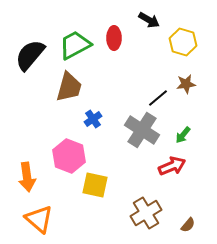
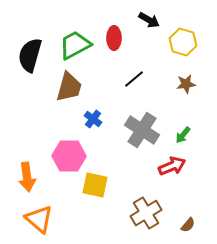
black semicircle: rotated 24 degrees counterclockwise
black line: moved 24 px left, 19 px up
blue cross: rotated 18 degrees counterclockwise
pink hexagon: rotated 20 degrees counterclockwise
